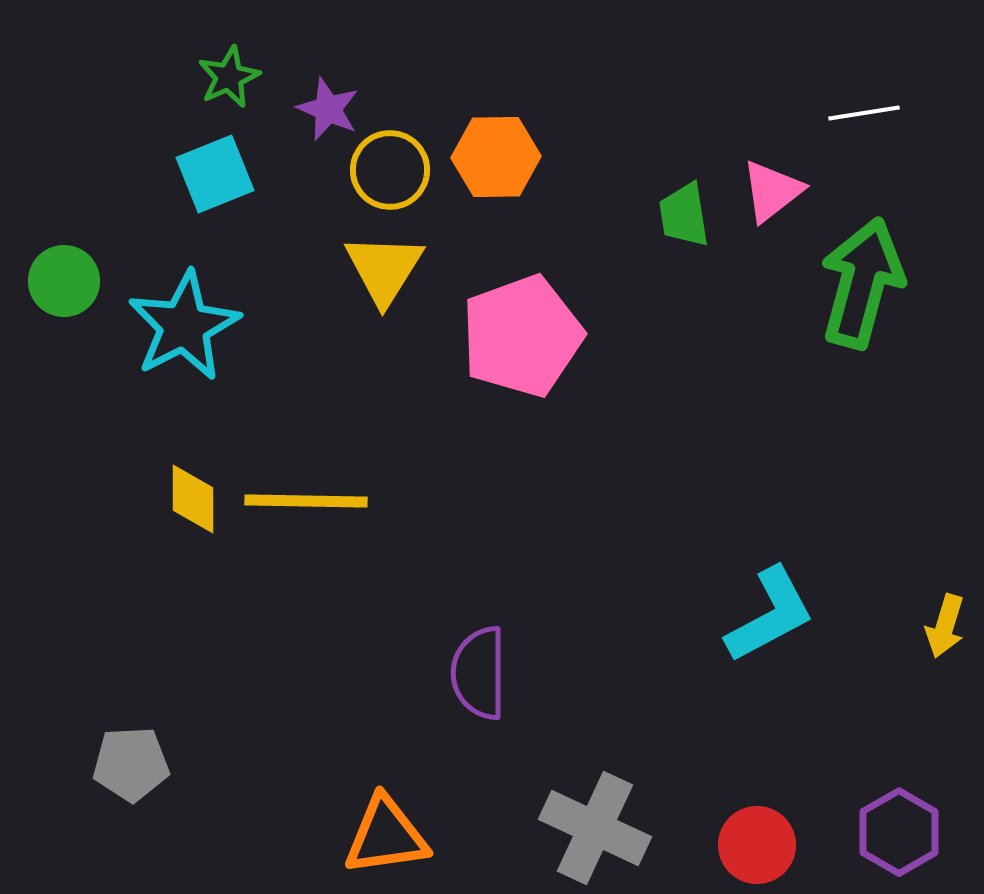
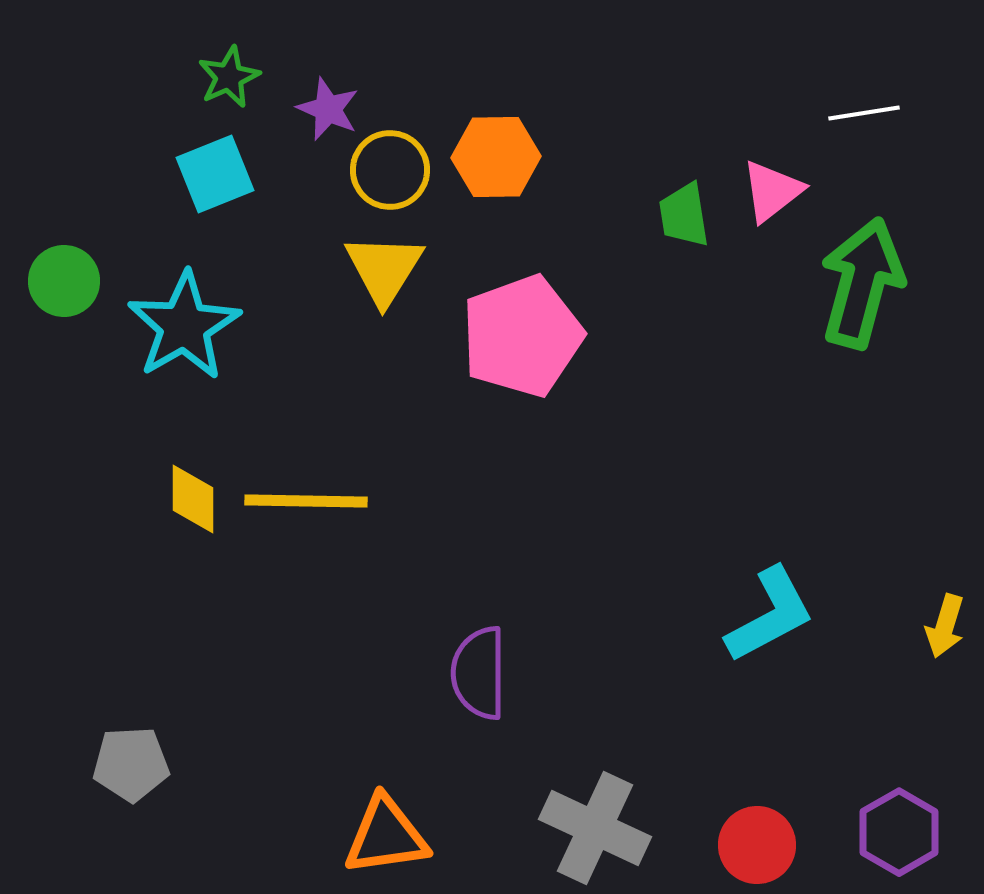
cyan star: rotated 3 degrees counterclockwise
